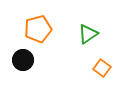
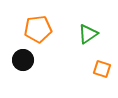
orange pentagon: rotated 8 degrees clockwise
orange square: moved 1 px down; rotated 18 degrees counterclockwise
